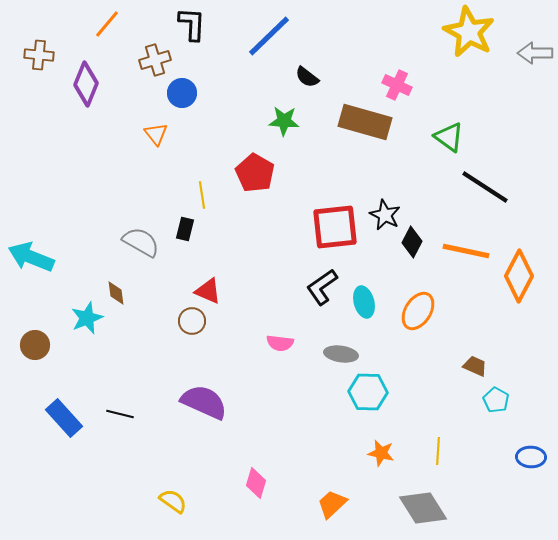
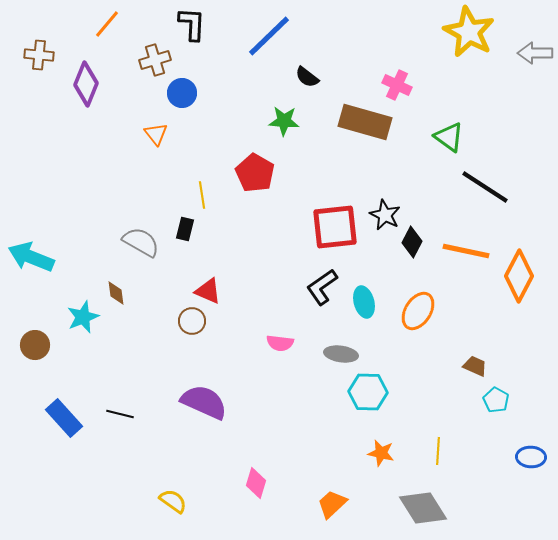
cyan star at (87, 318): moved 4 px left, 1 px up
